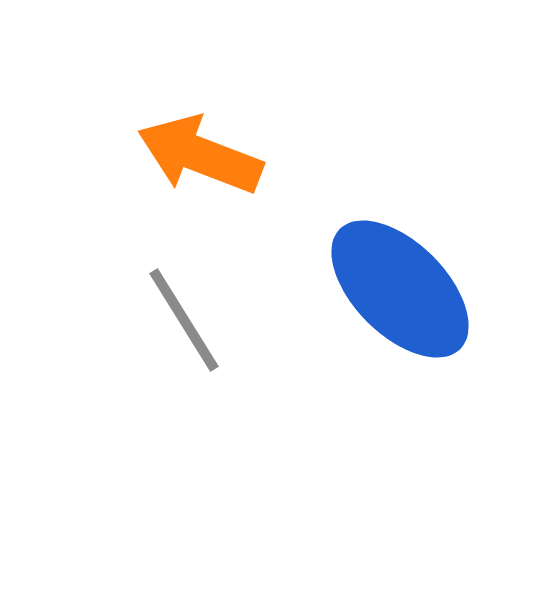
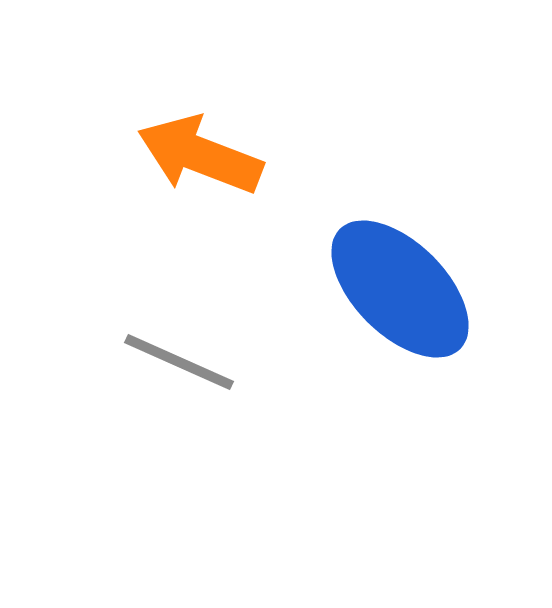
gray line: moved 5 px left, 42 px down; rotated 34 degrees counterclockwise
